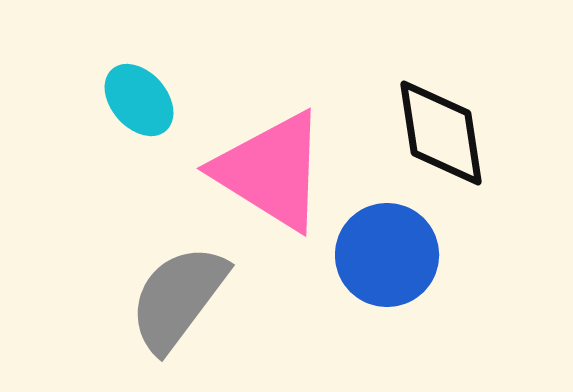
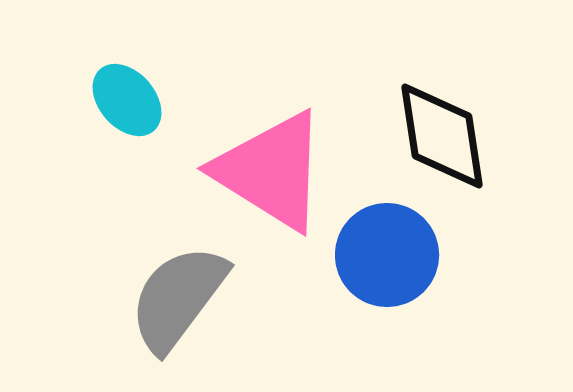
cyan ellipse: moved 12 px left
black diamond: moved 1 px right, 3 px down
